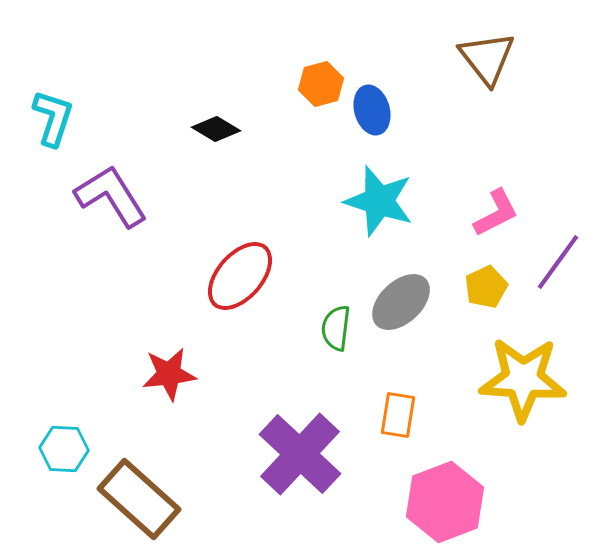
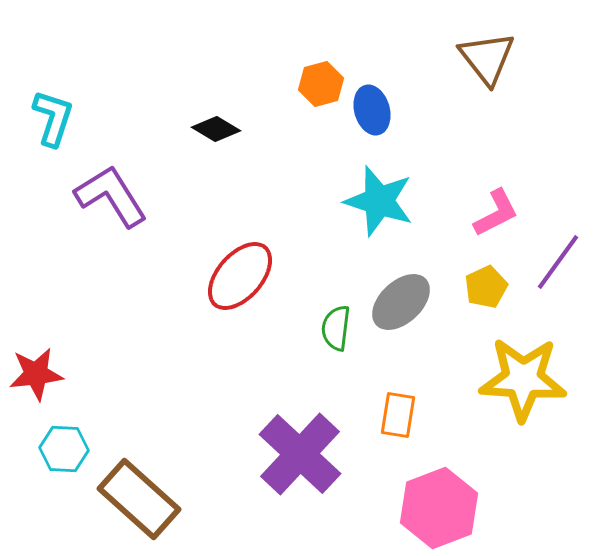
red star: moved 133 px left
pink hexagon: moved 6 px left, 6 px down
